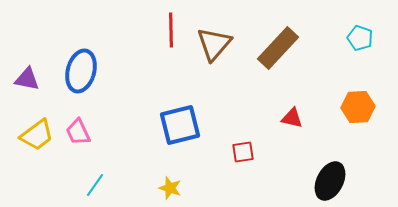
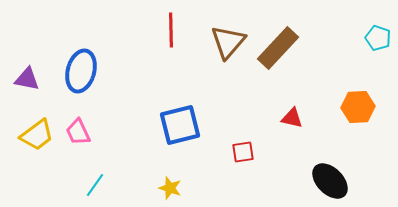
cyan pentagon: moved 18 px right
brown triangle: moved 14 px right, 2 px up
black ellipse: rotated 72 degrees counterclockwise
